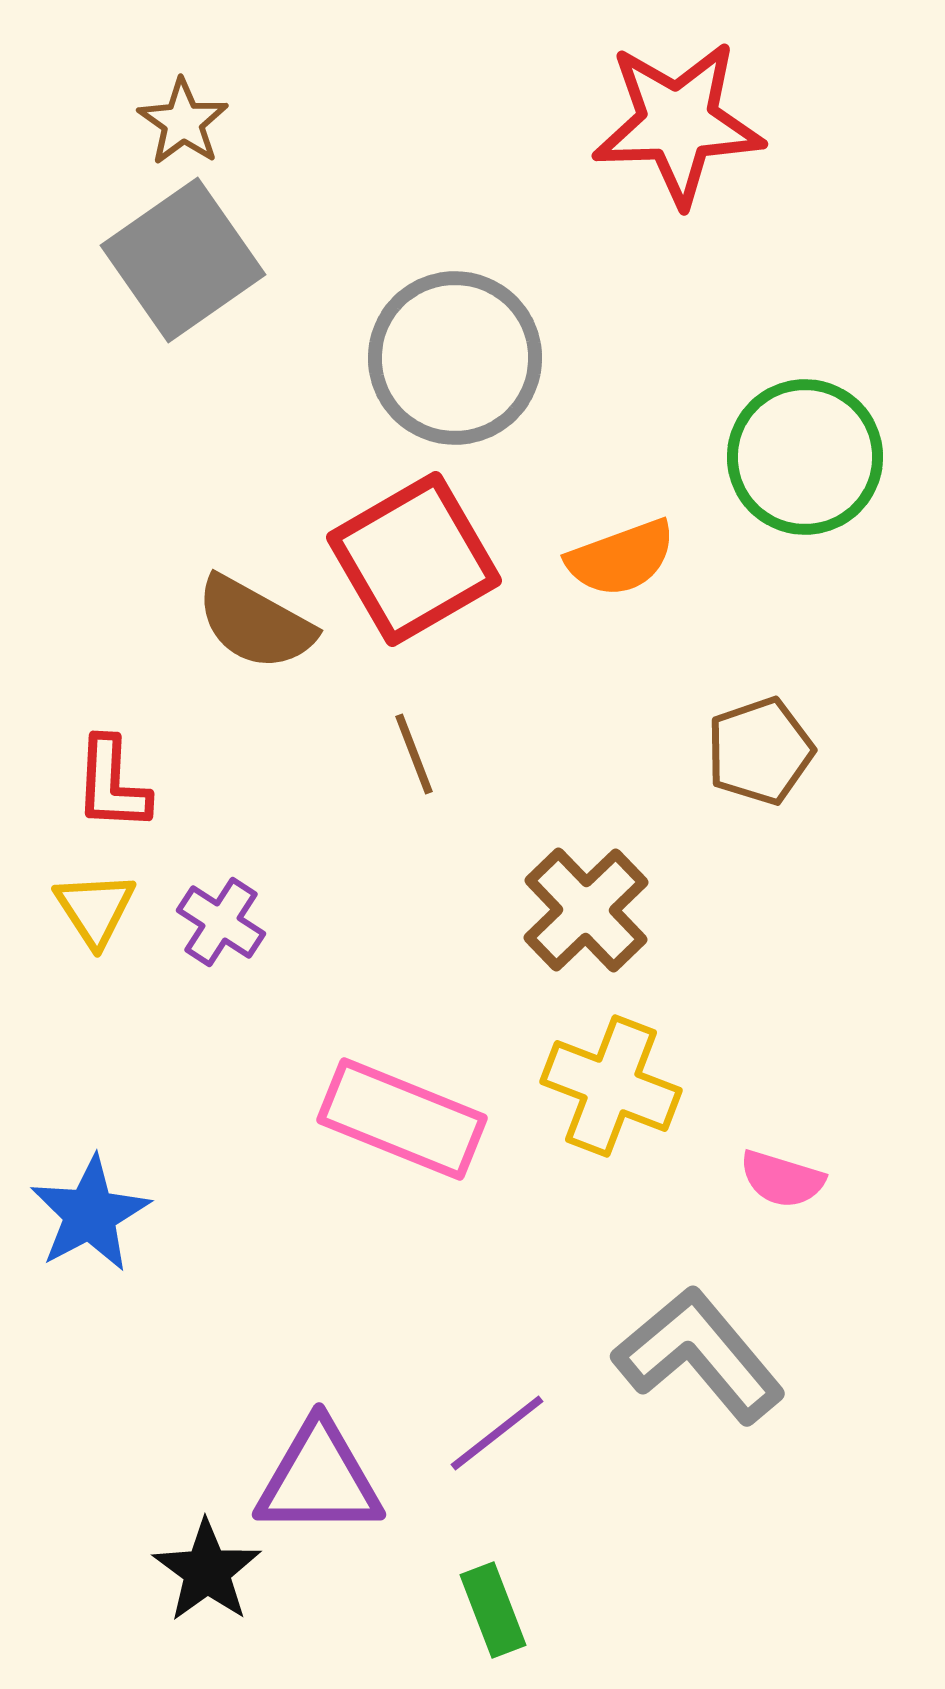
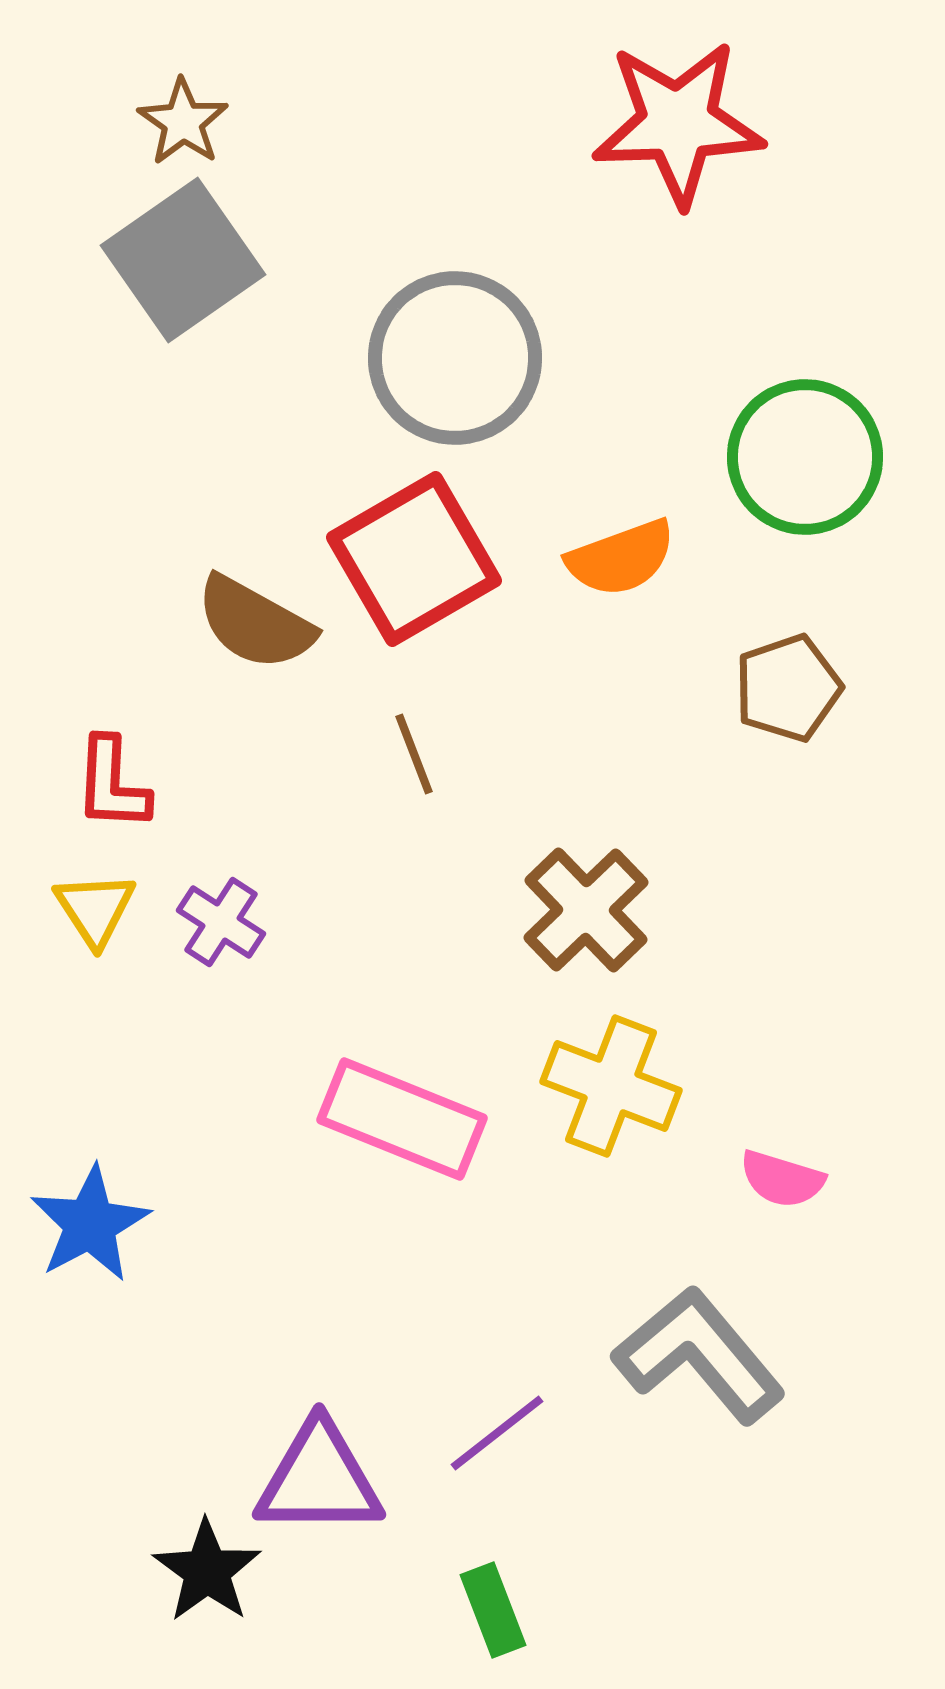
brown pentagon: moved 28 px right, 63 px up
blue star: moved 10 px down
